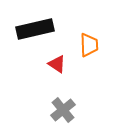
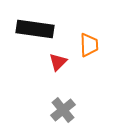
black rectangle: rotated 21 degrees clockwise
red triangle: moved 1 px right, 2 px up; rotated 42 degrees clockwise
